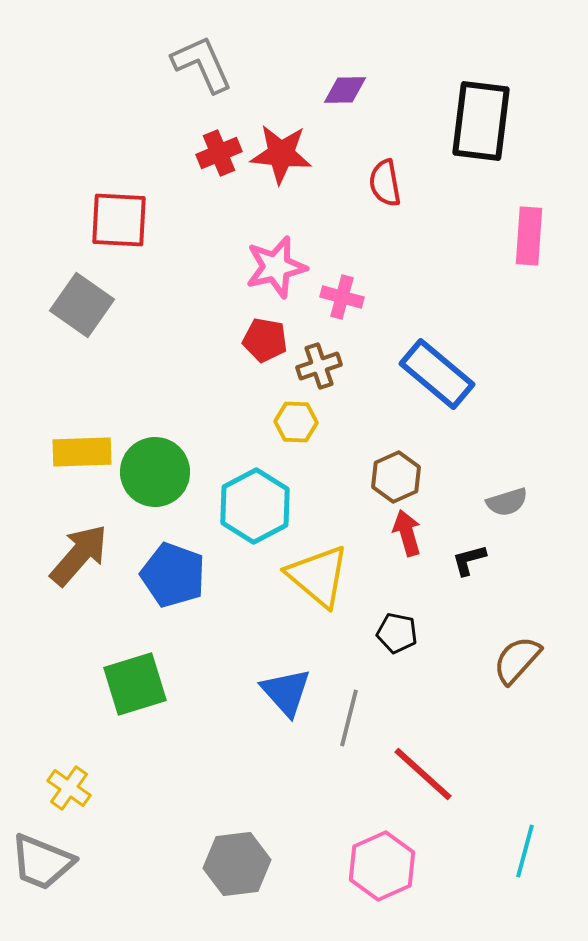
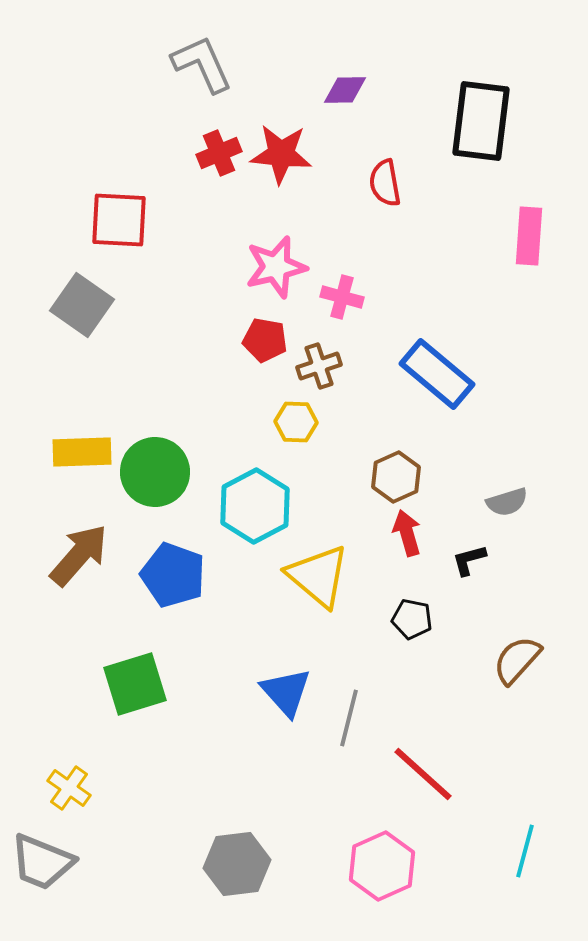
black pentagon: moved 15 px right, 14 px up
